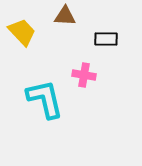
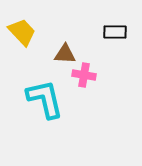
brown triangle: moved 38 px down
black rectangle: moved 9 px right, 7 px up
